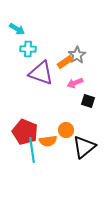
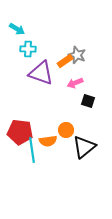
gray star: rotated 18 degrees counterclockwise
orange rectangle: moved 1 px up
red pentagon: moved 5 px left; rotated 15 degrees counterclockwise
